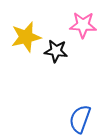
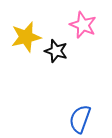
pink star: rotated 20 degrees clockwise
black star: rotated 10 degrees clockwise
